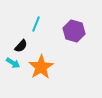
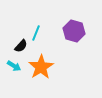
cyan line: moved 9 px down
cyan arrow: moved 1 px right, 3 px down
